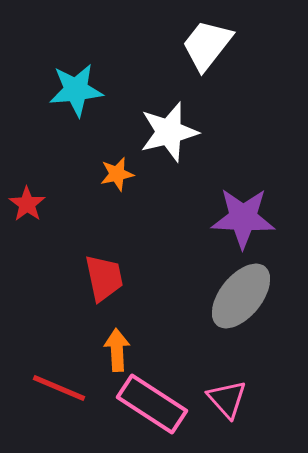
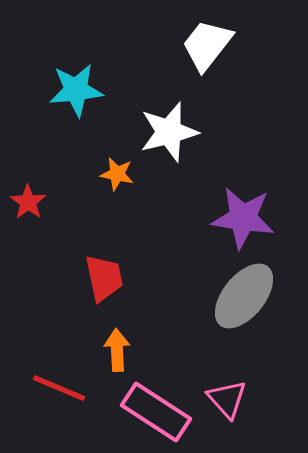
orange star: rotated 24 degrees clockwise
red star: moved 1 px right, 2 px up
purple star: rotated 6 degrees clockwise
gray ellipse: moved 3 px right
pink rectangle: moved 4 px right, 8 px down
